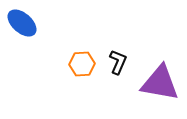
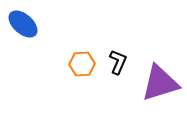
blue ellipse: moved 1 px right, 1 px down
purple triangle: rotated 27 degrees counterclockwise
